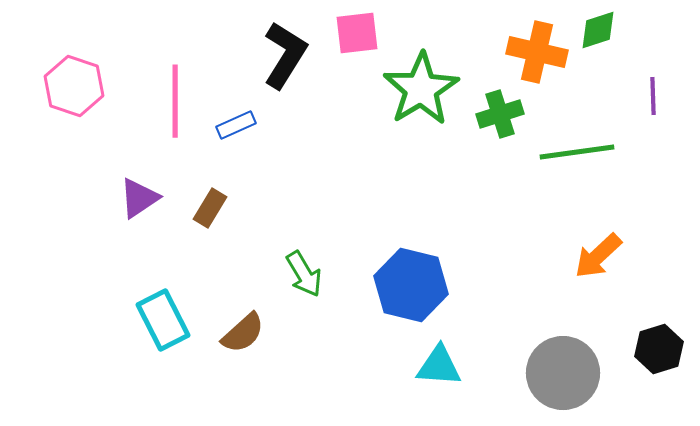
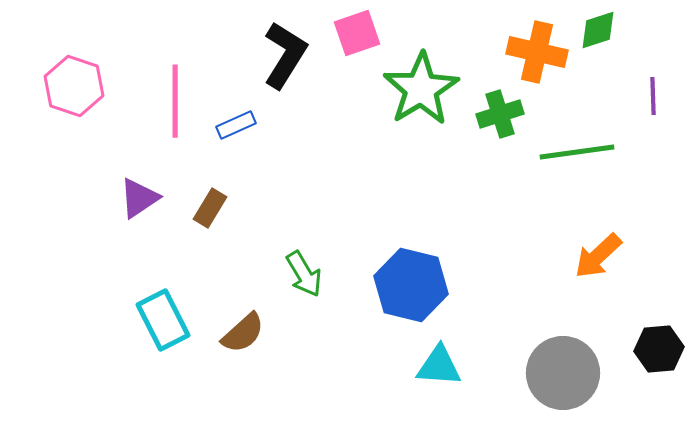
pink square: rotated 12 degrees counterclockwise
black hexagon: rotated 12 degrees clockwise
